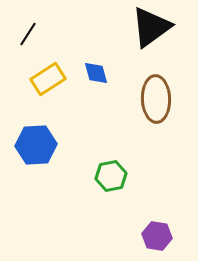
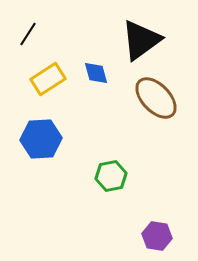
black triangle: moved 10 px left, 13 px down
brown ellipse: moved 1 px up; rotated 42 degrees counterclockwise
blue hexagon: moved 5 px right, 6 px up
